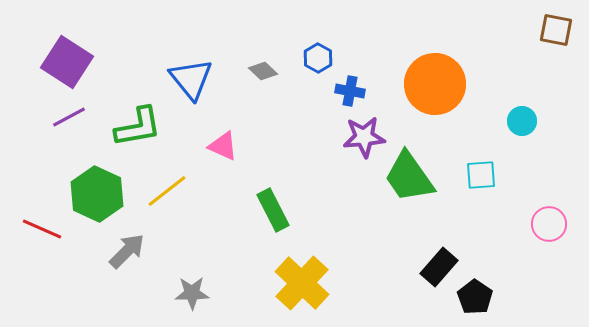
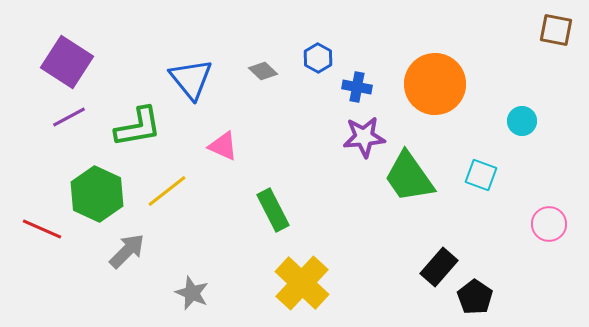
blue cross: moved 7 px right, 4 px up
cyan square: rotated 24 degrees clockwise
gray star: rotated 24 degrees clockwise
